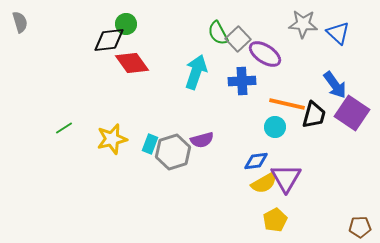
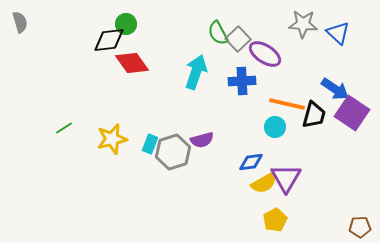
blue arrow: moved 4 px down; rotated 20 degrees counterclockwise
blue diamond: moved 5 px left, 1 px down
